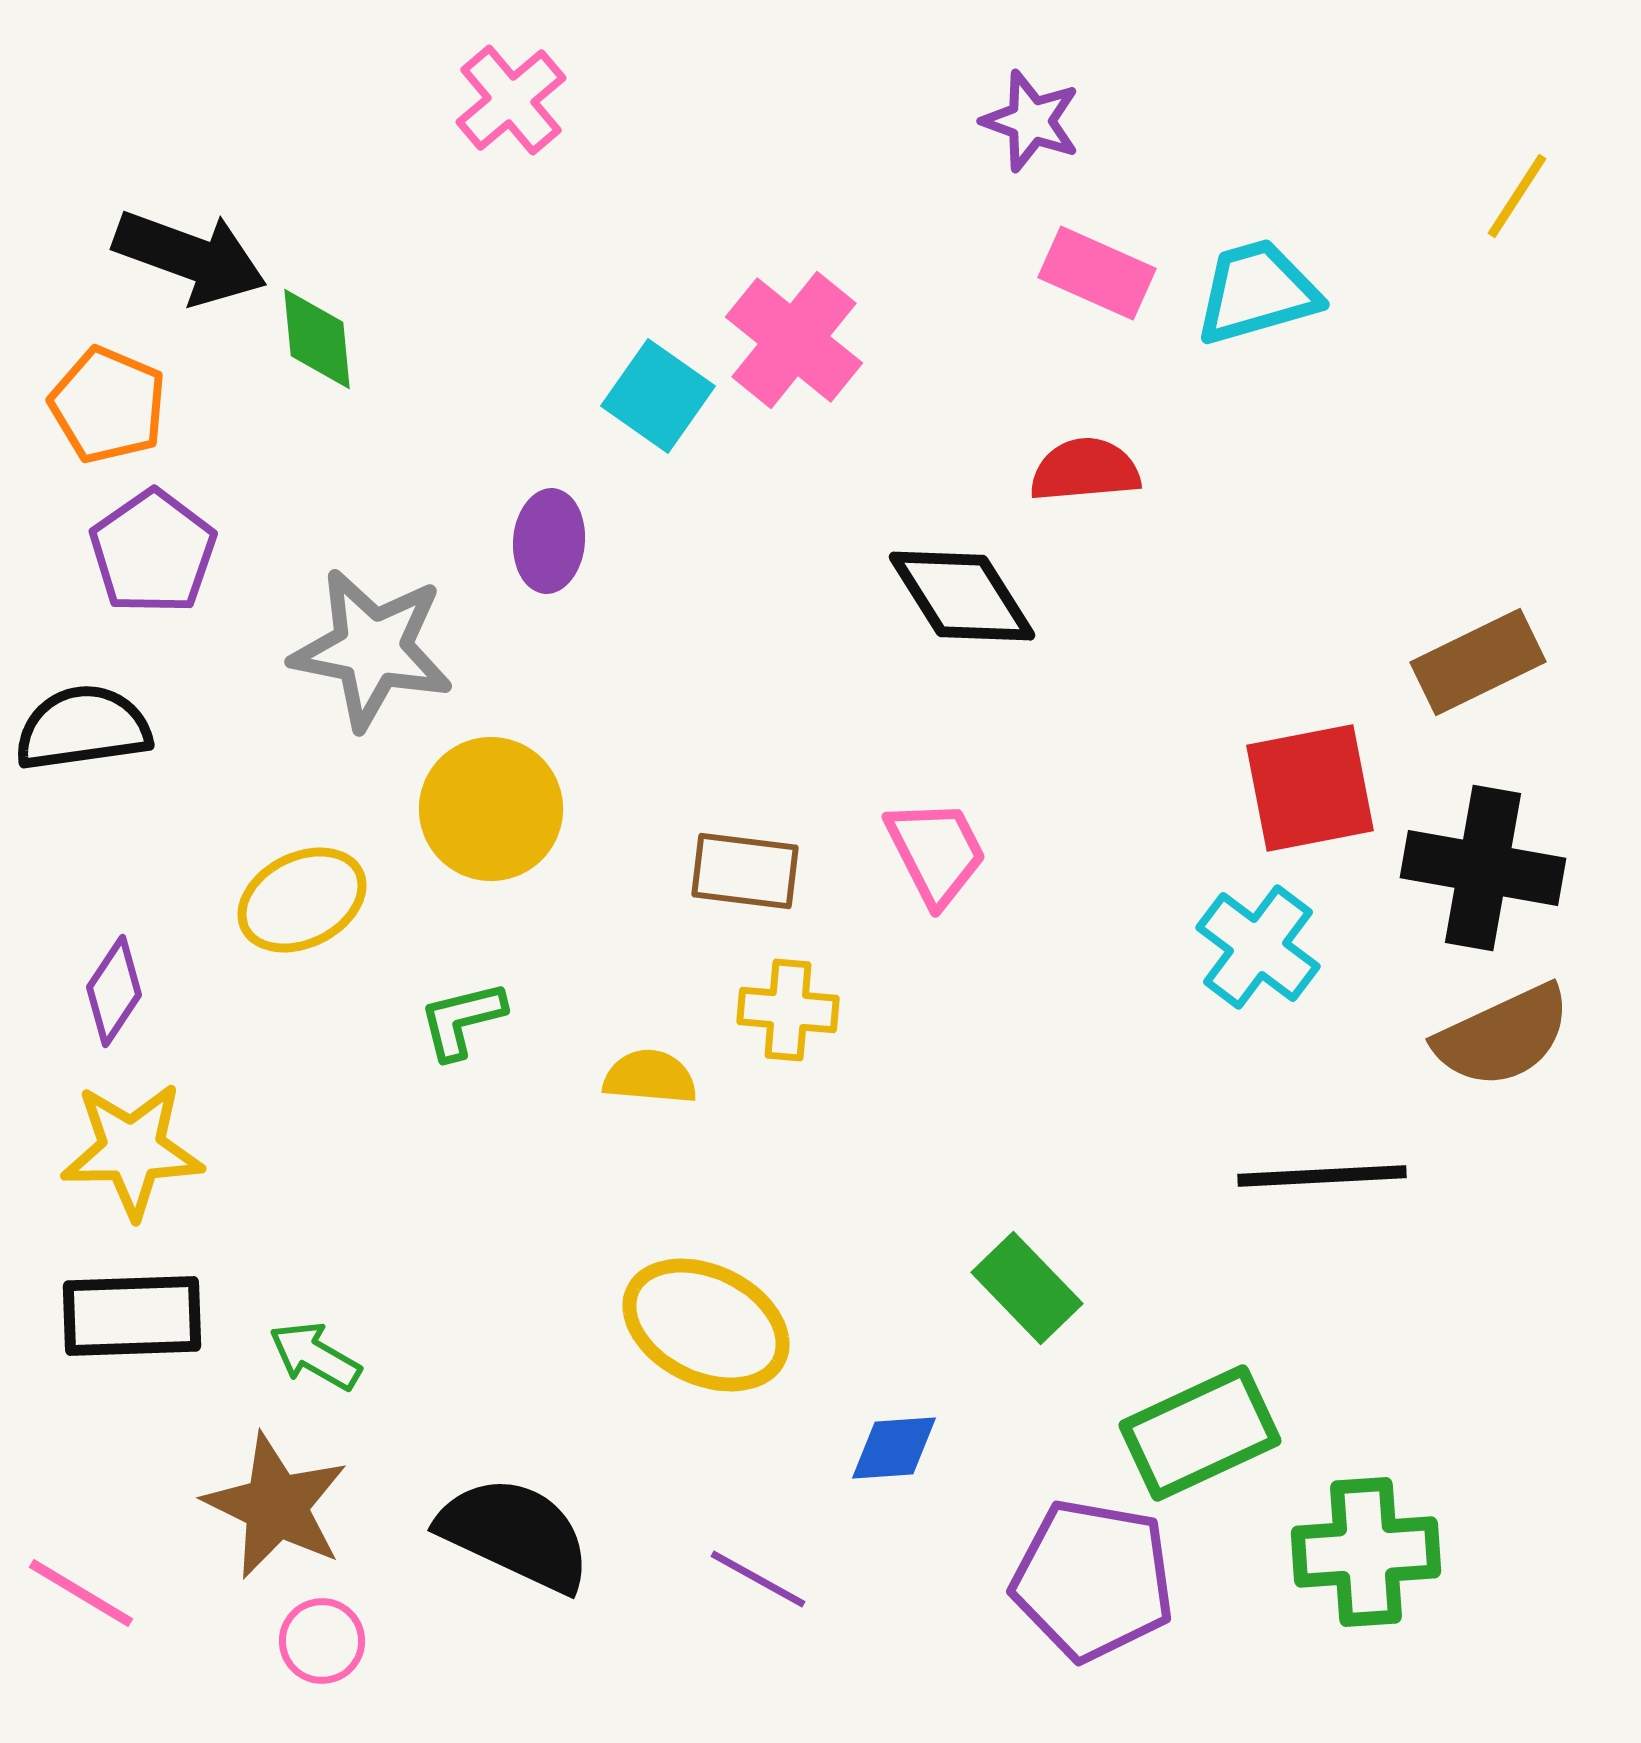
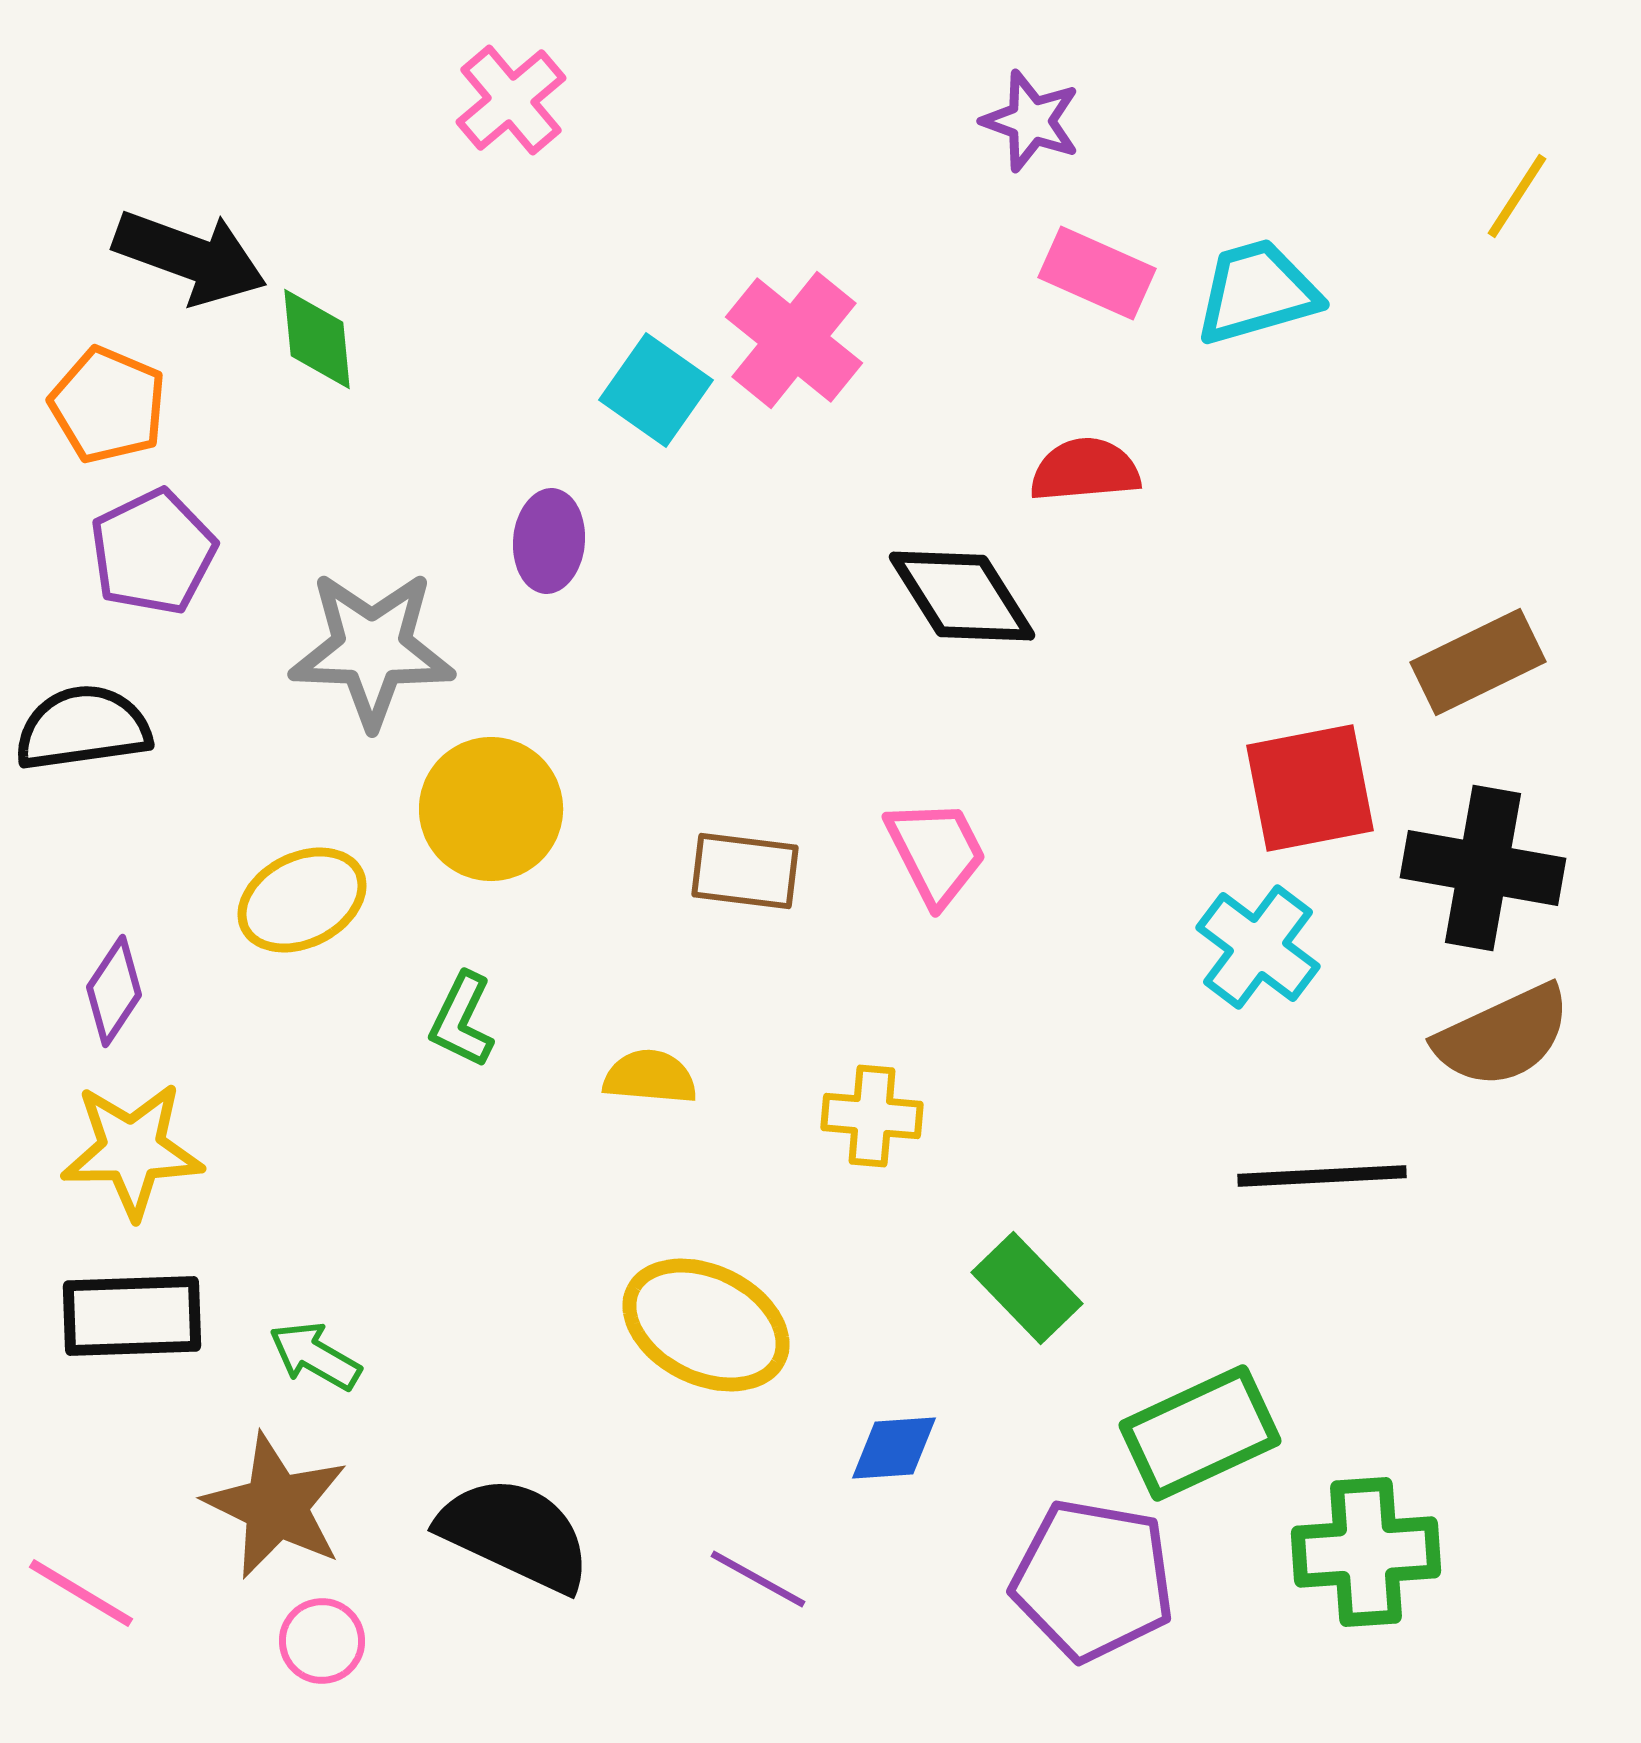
cyan square at (658, 396): moved 2 px left, 6 px up
purple pentagon at (153, 552): rotated 9 degrees clockwise
gray star at (372, 649): rotated 9 degrees counterclockwise
yellow cross at (788, 1010): moved 84 px right, 106 px down
green L-shape at (462, 1020): rotated 50 degrees counterclockwise
